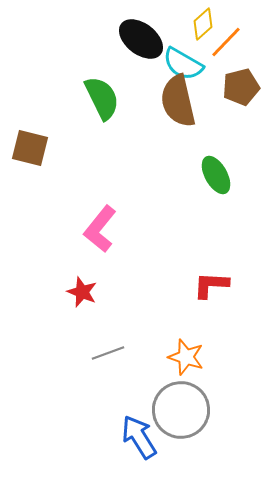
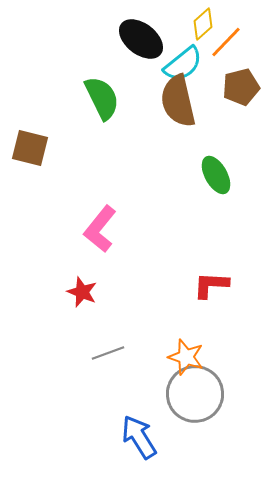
cyan semicircle: rotated 69 degrees counterclockwise
gray circle: moved 14 px right, 16 px up
